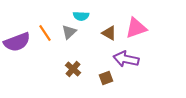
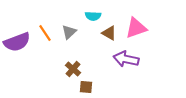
cyan semicircle: moved 12 px right
brown square: moved 20 px left, 9 px down; rotated 24 degrees clockwise
